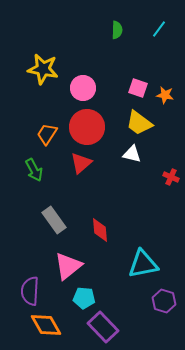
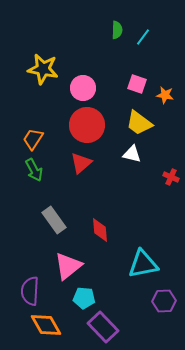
cyan line: moved 16 px left, 8 px down
pink square: moved 1 px left, 4 px up
red circle: moved 2 px up
orange trapezoid: moved 14 px left, 5 px down
purple hexagon: rotated 20 degrees counterclockwise
